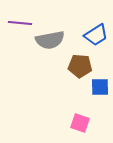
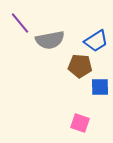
purple line: rotated 45 degrees clockwise
blue trapezoid: moved 6 px down
